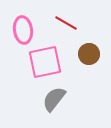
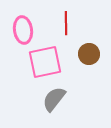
red line: rotated 60 degrees clockwise
